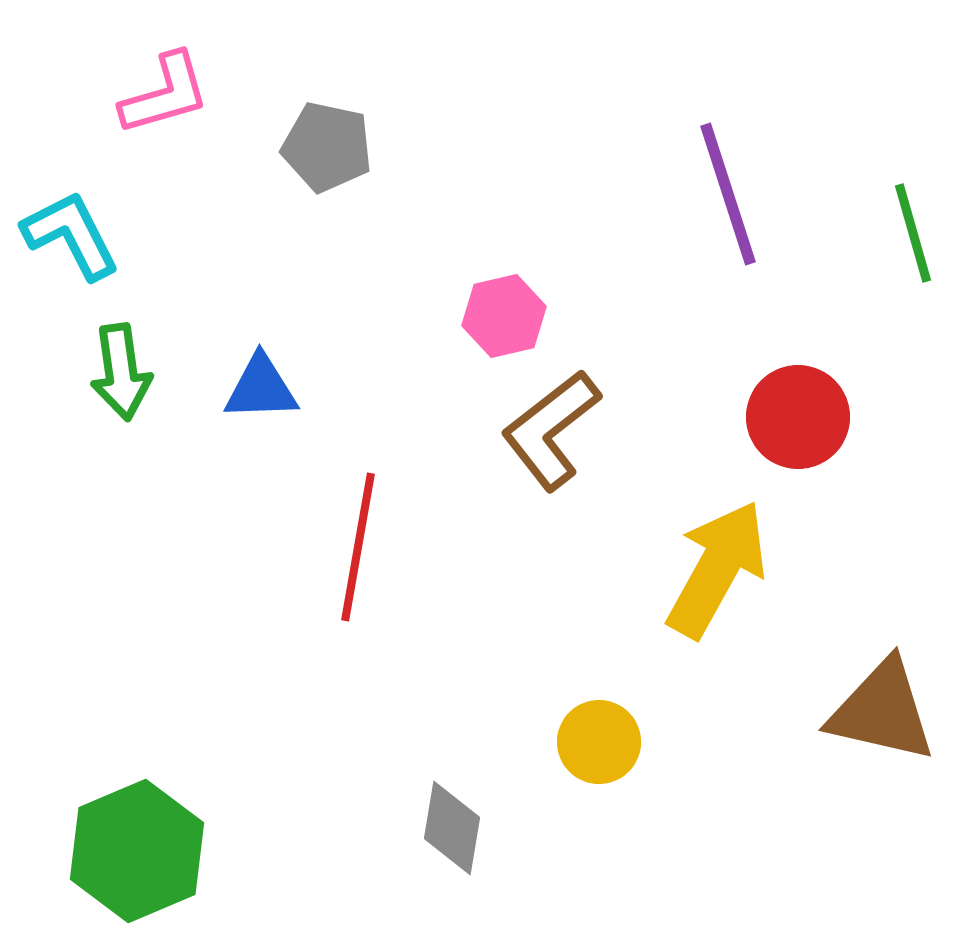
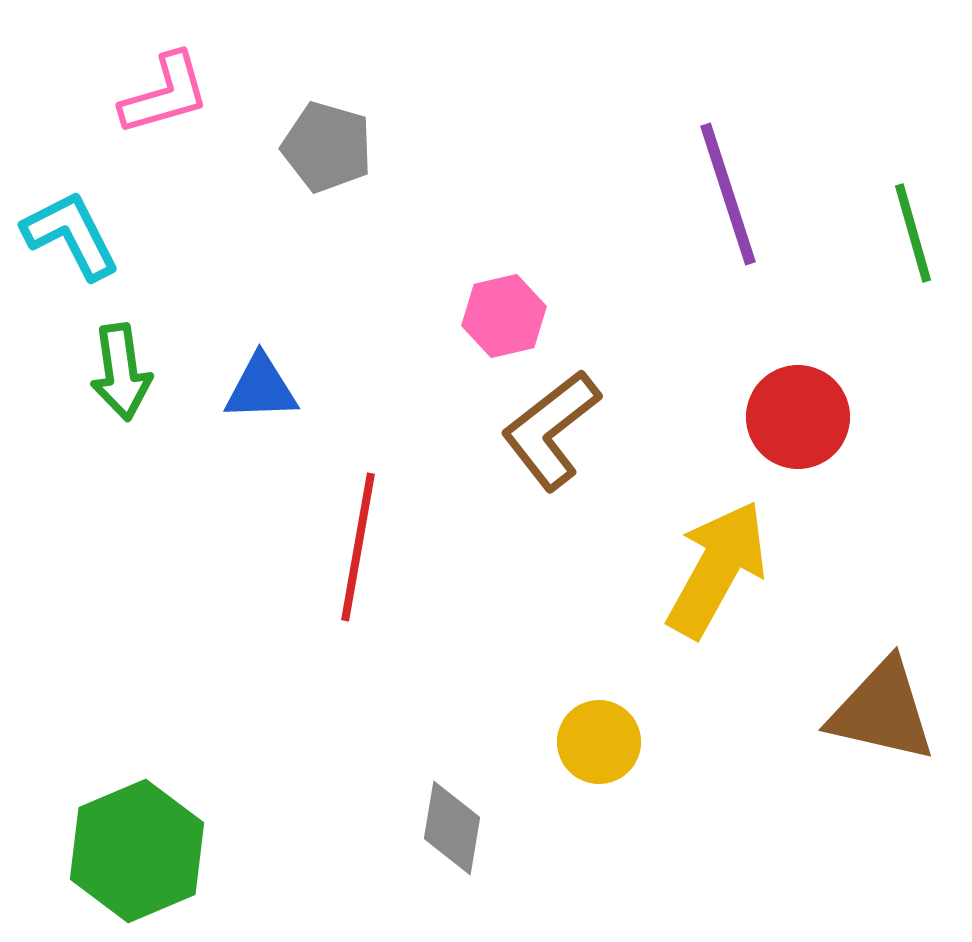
gray pentagon: rotated 4 degrees clockwise
